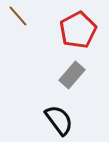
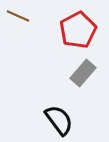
brown line: rotated 25 degrees counterclockwise
gray rectangle: moved 11 px right, 2 px up
